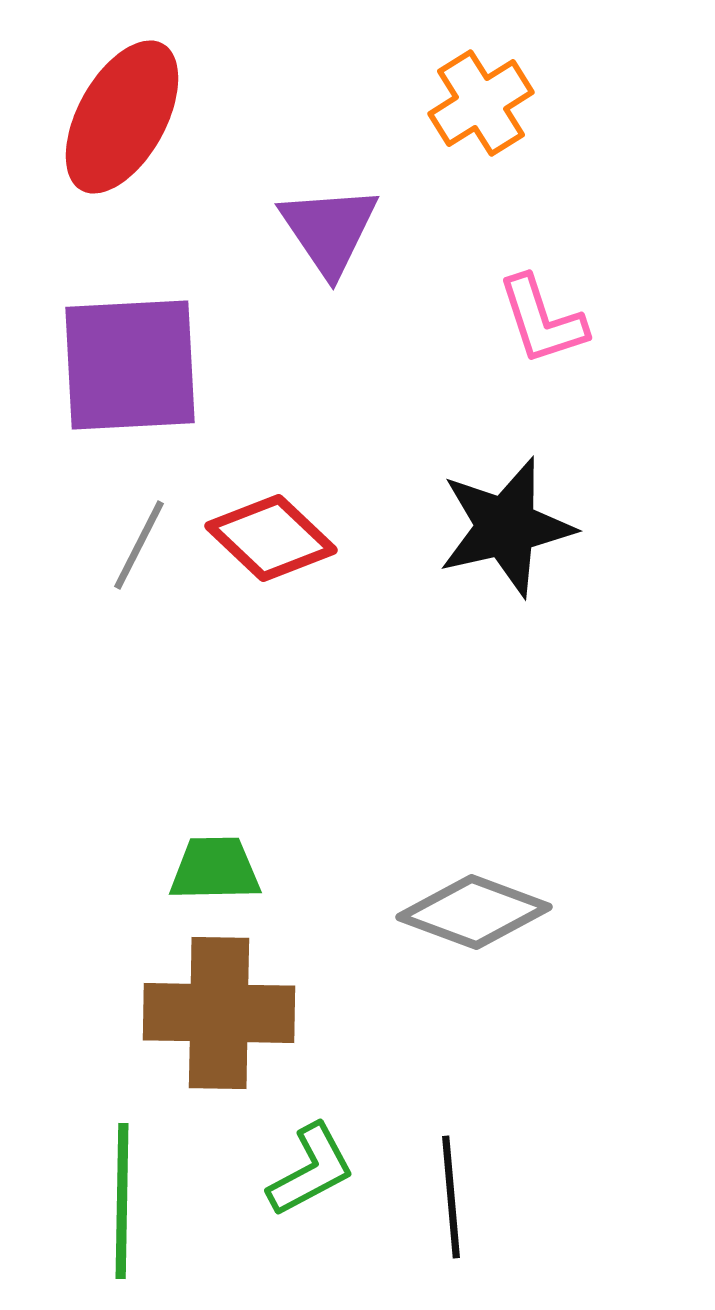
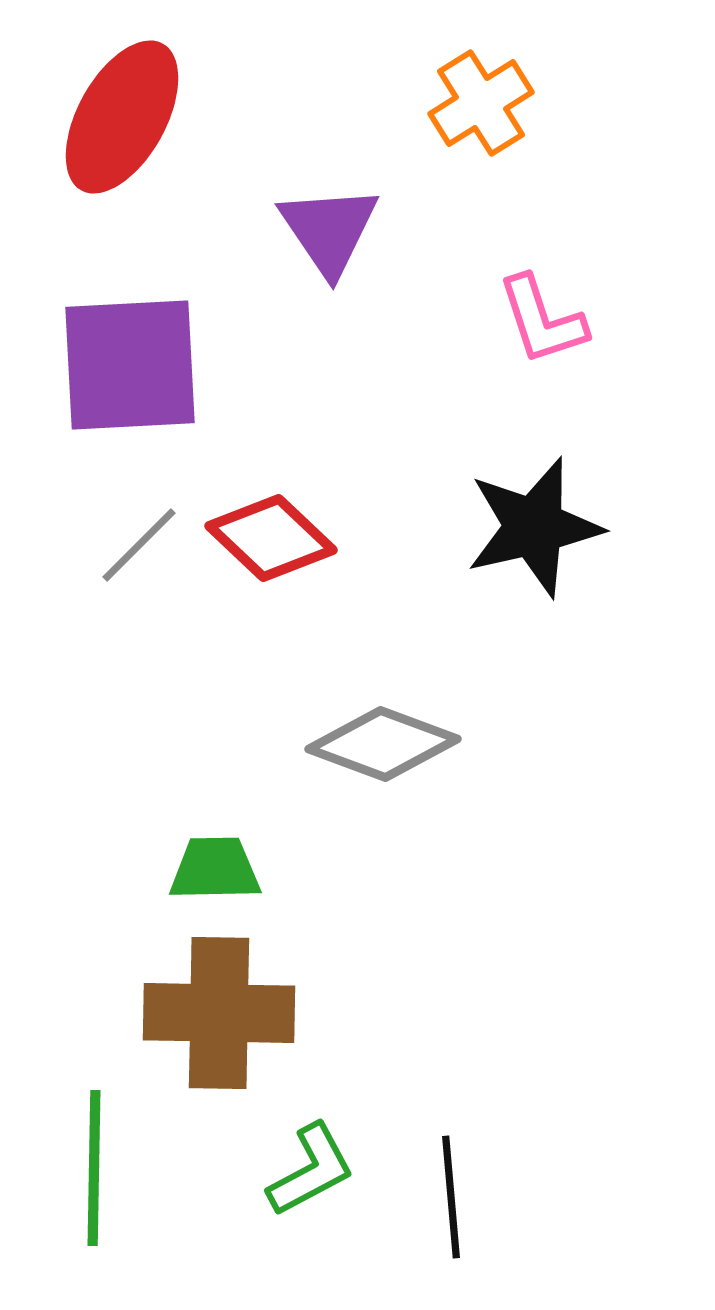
black star: moved 28 px right
gray line: rotated 18 degrees clockwise
gray diamond: moved 91 px left, 168 px up
green line: moved 28 px left, 33 px up
